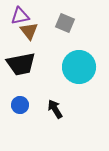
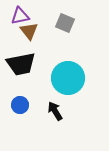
cyan circle: moved 11 px left, 11 px down
black arrow: moved 2 px down
